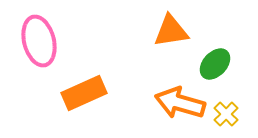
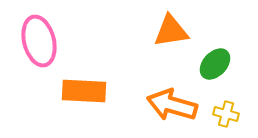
orange rectangle: moved 2 px up; rotated 27 degrees clockwise
orange arrow: moved 8 px left, 2 px down
yellow cross: rotated 30 degrees counterclockwise
